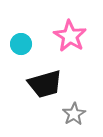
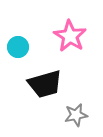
cyan circle: moved 3 px left, 3 px down
gray star: moved 2 px right, 1 px down; rotated 20 degrees clockwise
